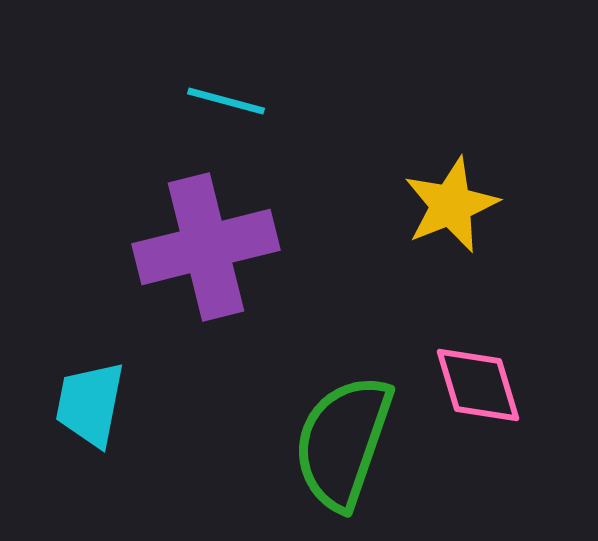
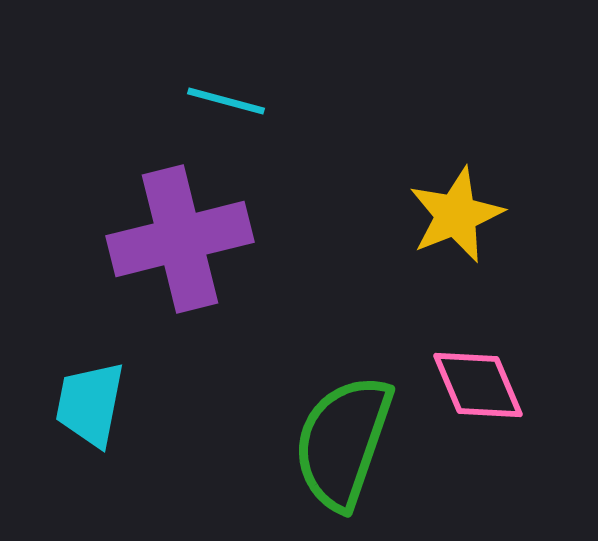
yellow star: moved 5 px right, 10 px down
purple cross: moved 26 px left, 8 px up
pink diamond: rotated 6 degrees counterclockwise
